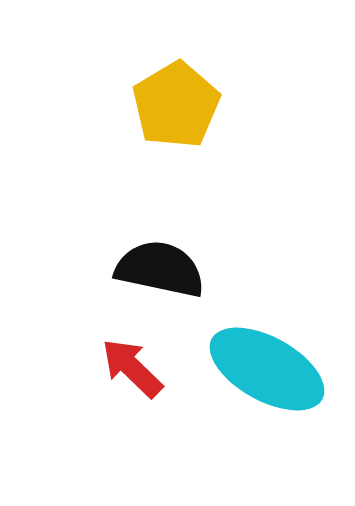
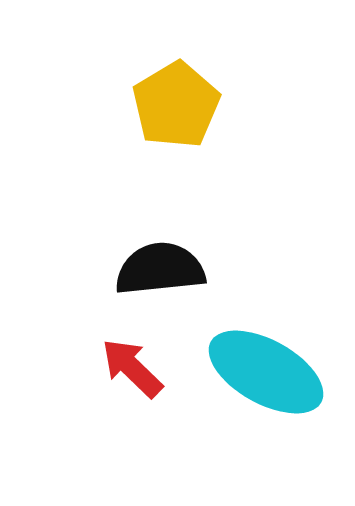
black semicircle: rotated 18 degrees counterclockwise
cyan ellipse: moved 1 px left, 3 px down
